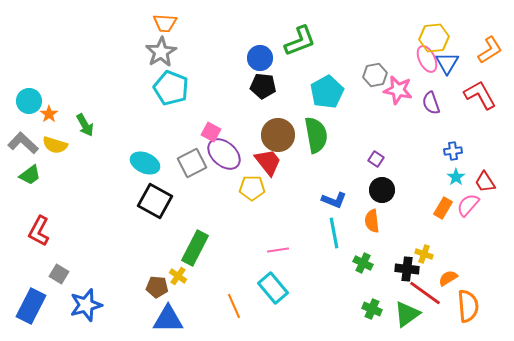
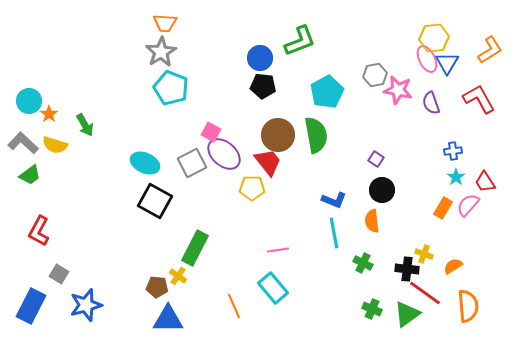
red L-shape at (480, 95): moved 1 px left, 4 px down
orange semicircle at (448, 278): moved 5 px right, 12 px up
